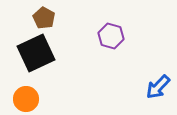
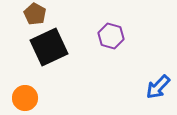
brown pentagon: moved 9 px left, 4 px up
black square: moved 13 px right, 6 px up
orange circle: moved 1 px left, 1 px up
